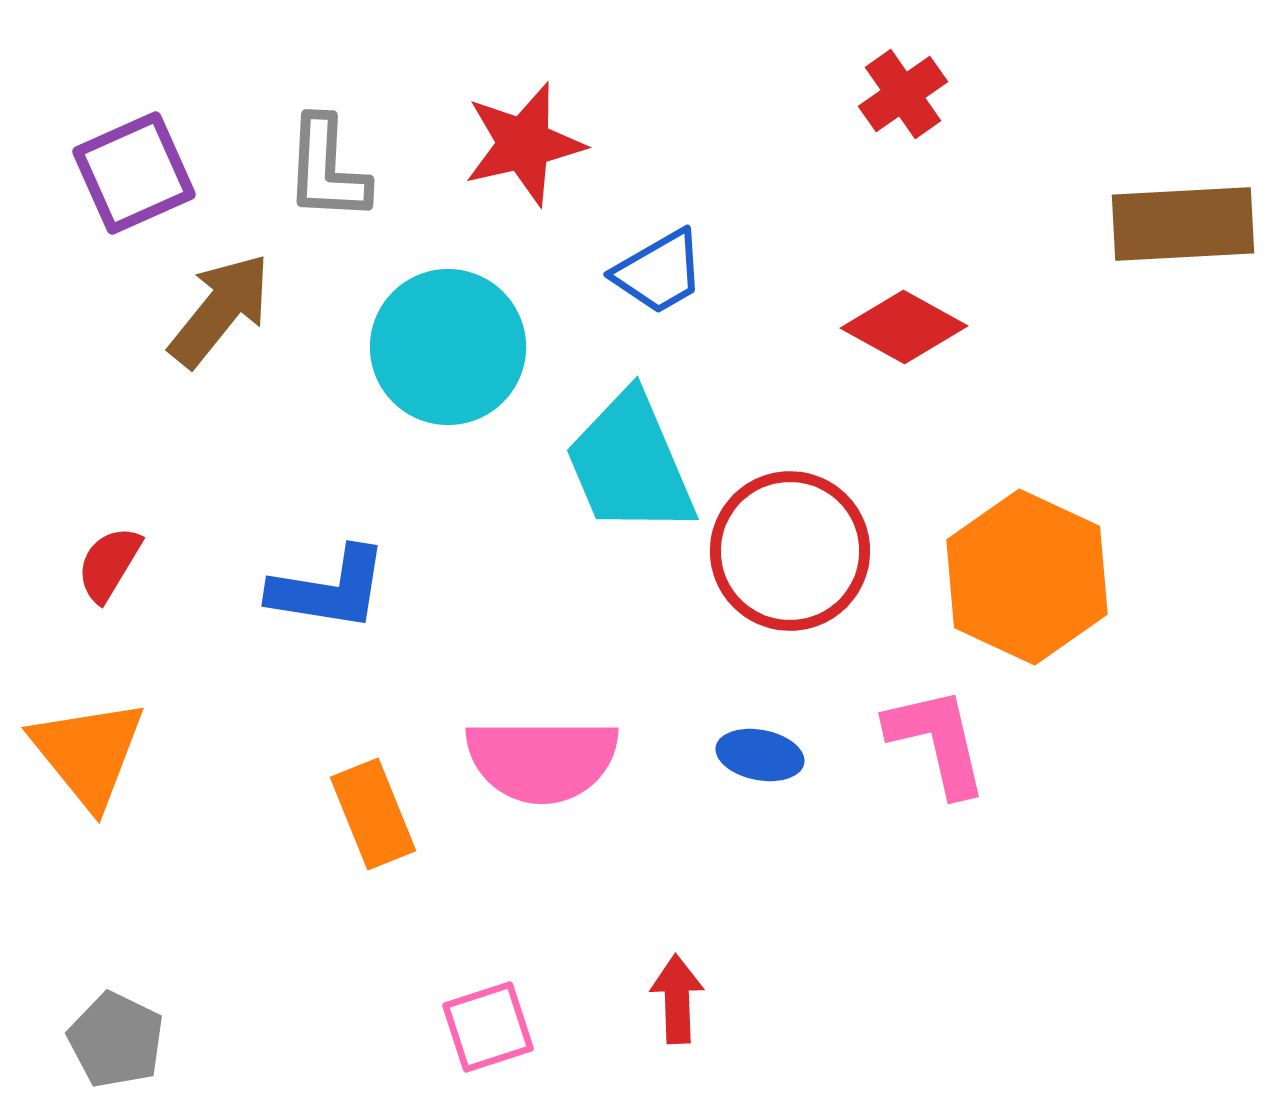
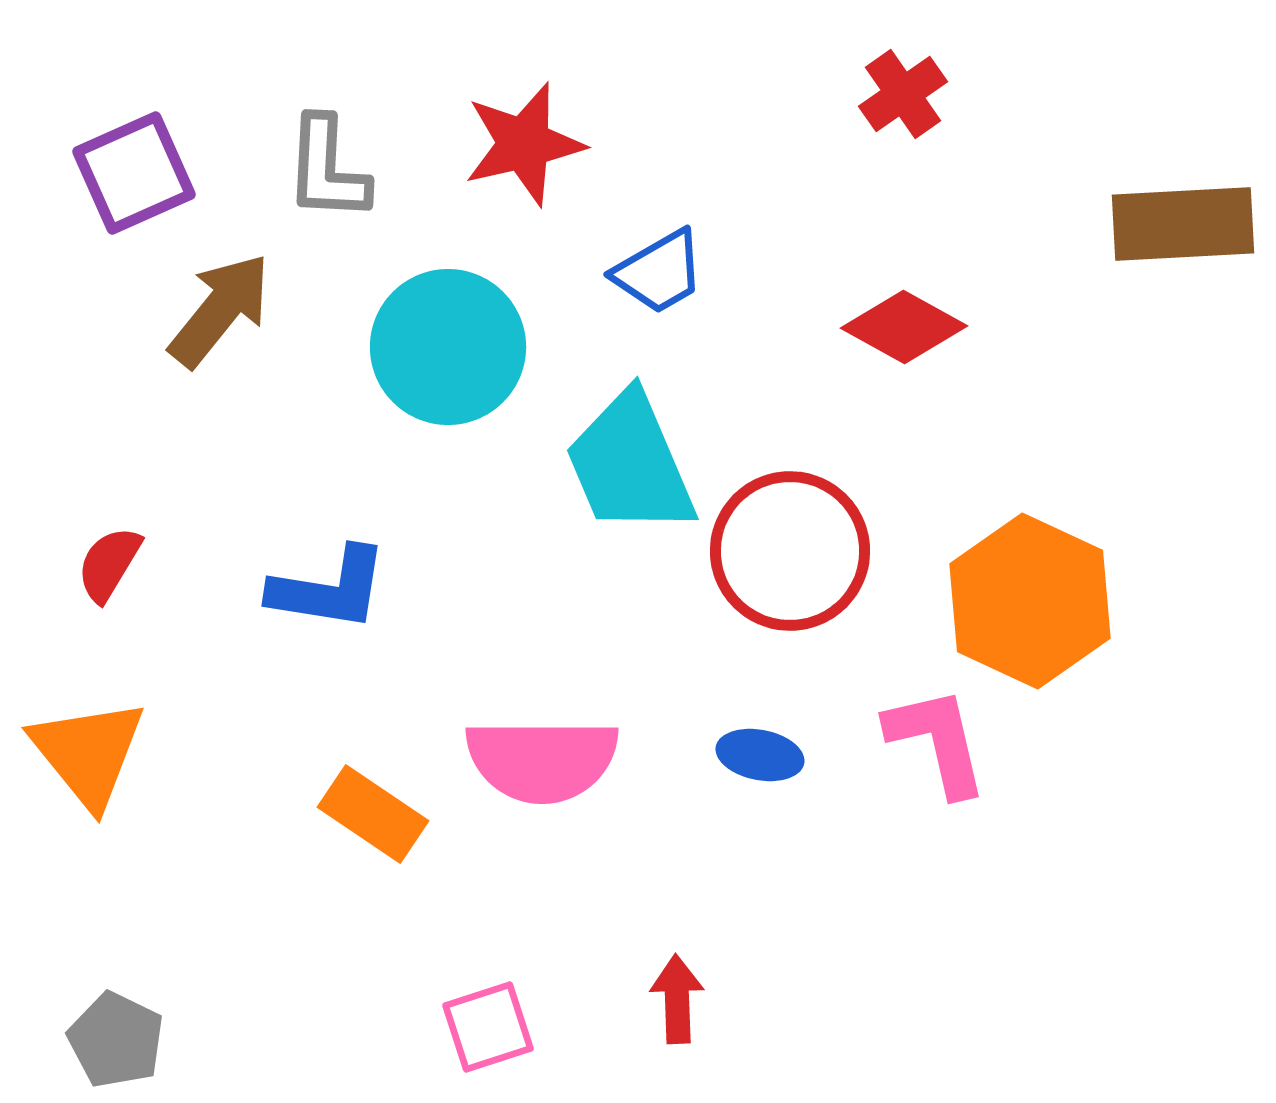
orange hexagon: moved 3 px right, 24 px down
orange rectangle: rotated 34 degrees counterclockwise
